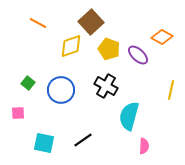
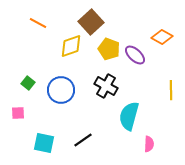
purple ellipse: moved 3 px left
yellow line: rotated 12 degrees counterclockwise
pink semicircle: moved 5 px right, 2 px up
